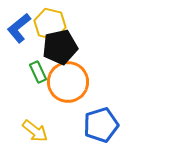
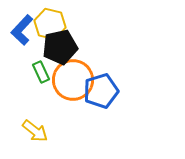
blue L-shape: moved 3 px right, 2 px down; rotated 8 degrees counterclockwise
green rectangle: moved 3 px right
orange circle: moved 5 px right, 2 px up
blue pentagon: moved 34 px up
